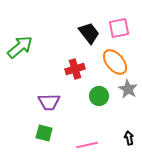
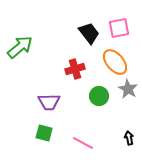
pink line: moved 4 px left, 2 px up; rotated 40 degrees clockwise
